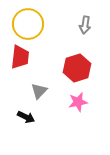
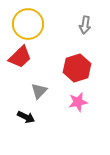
red trapezoid: rotated 40 degrees clockwise
